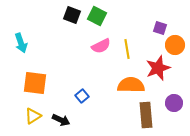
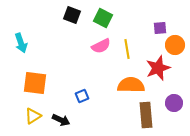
green square: moved 6 px right, 2 px down
purple square: rotated 24 degrees counterclockwise
blue square: rotated 16 degrees clockwise
